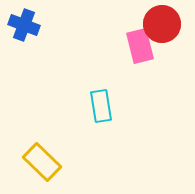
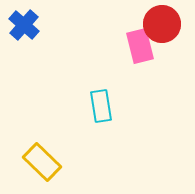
blue cross: rotated 20 degrees clockwise
